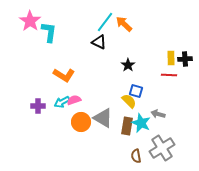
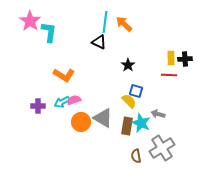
cyan line: rotated 30 degrees counterclockwise
